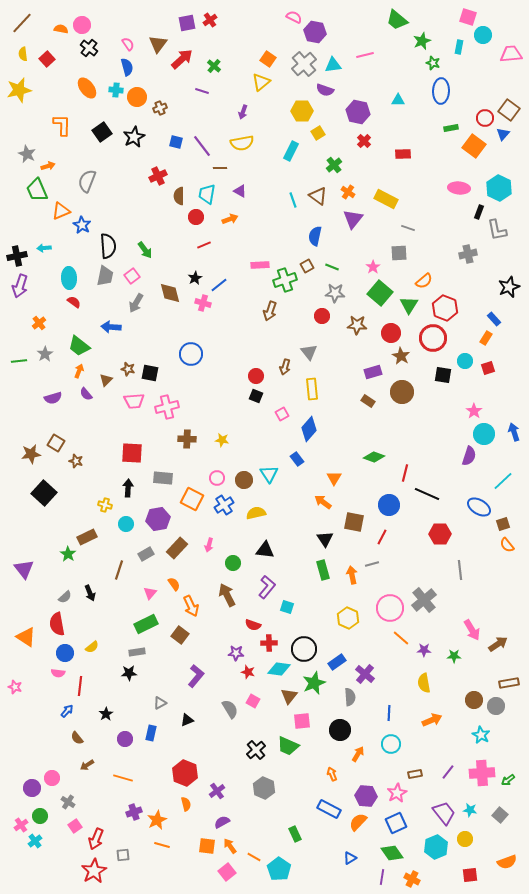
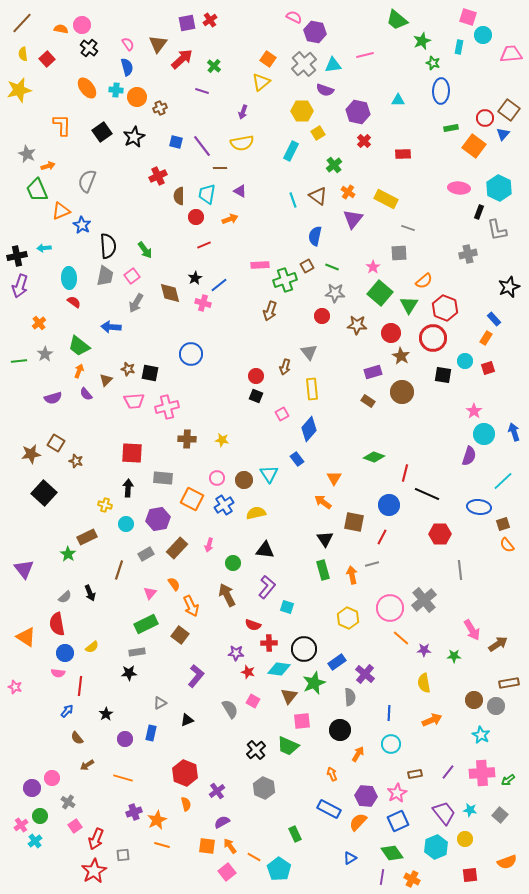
blue ellipse at (479, 507): rotated 25 degrees counterclockwise
blue square at (396, 823): moved 2 px right, 2 px up
